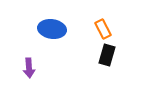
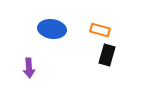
orange rectangle: moved 3 px left, 1 px down; rotated 48 degrees counterclockwise
